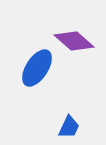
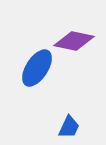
purple diamond: rotated 30 degrees counterclockwise
